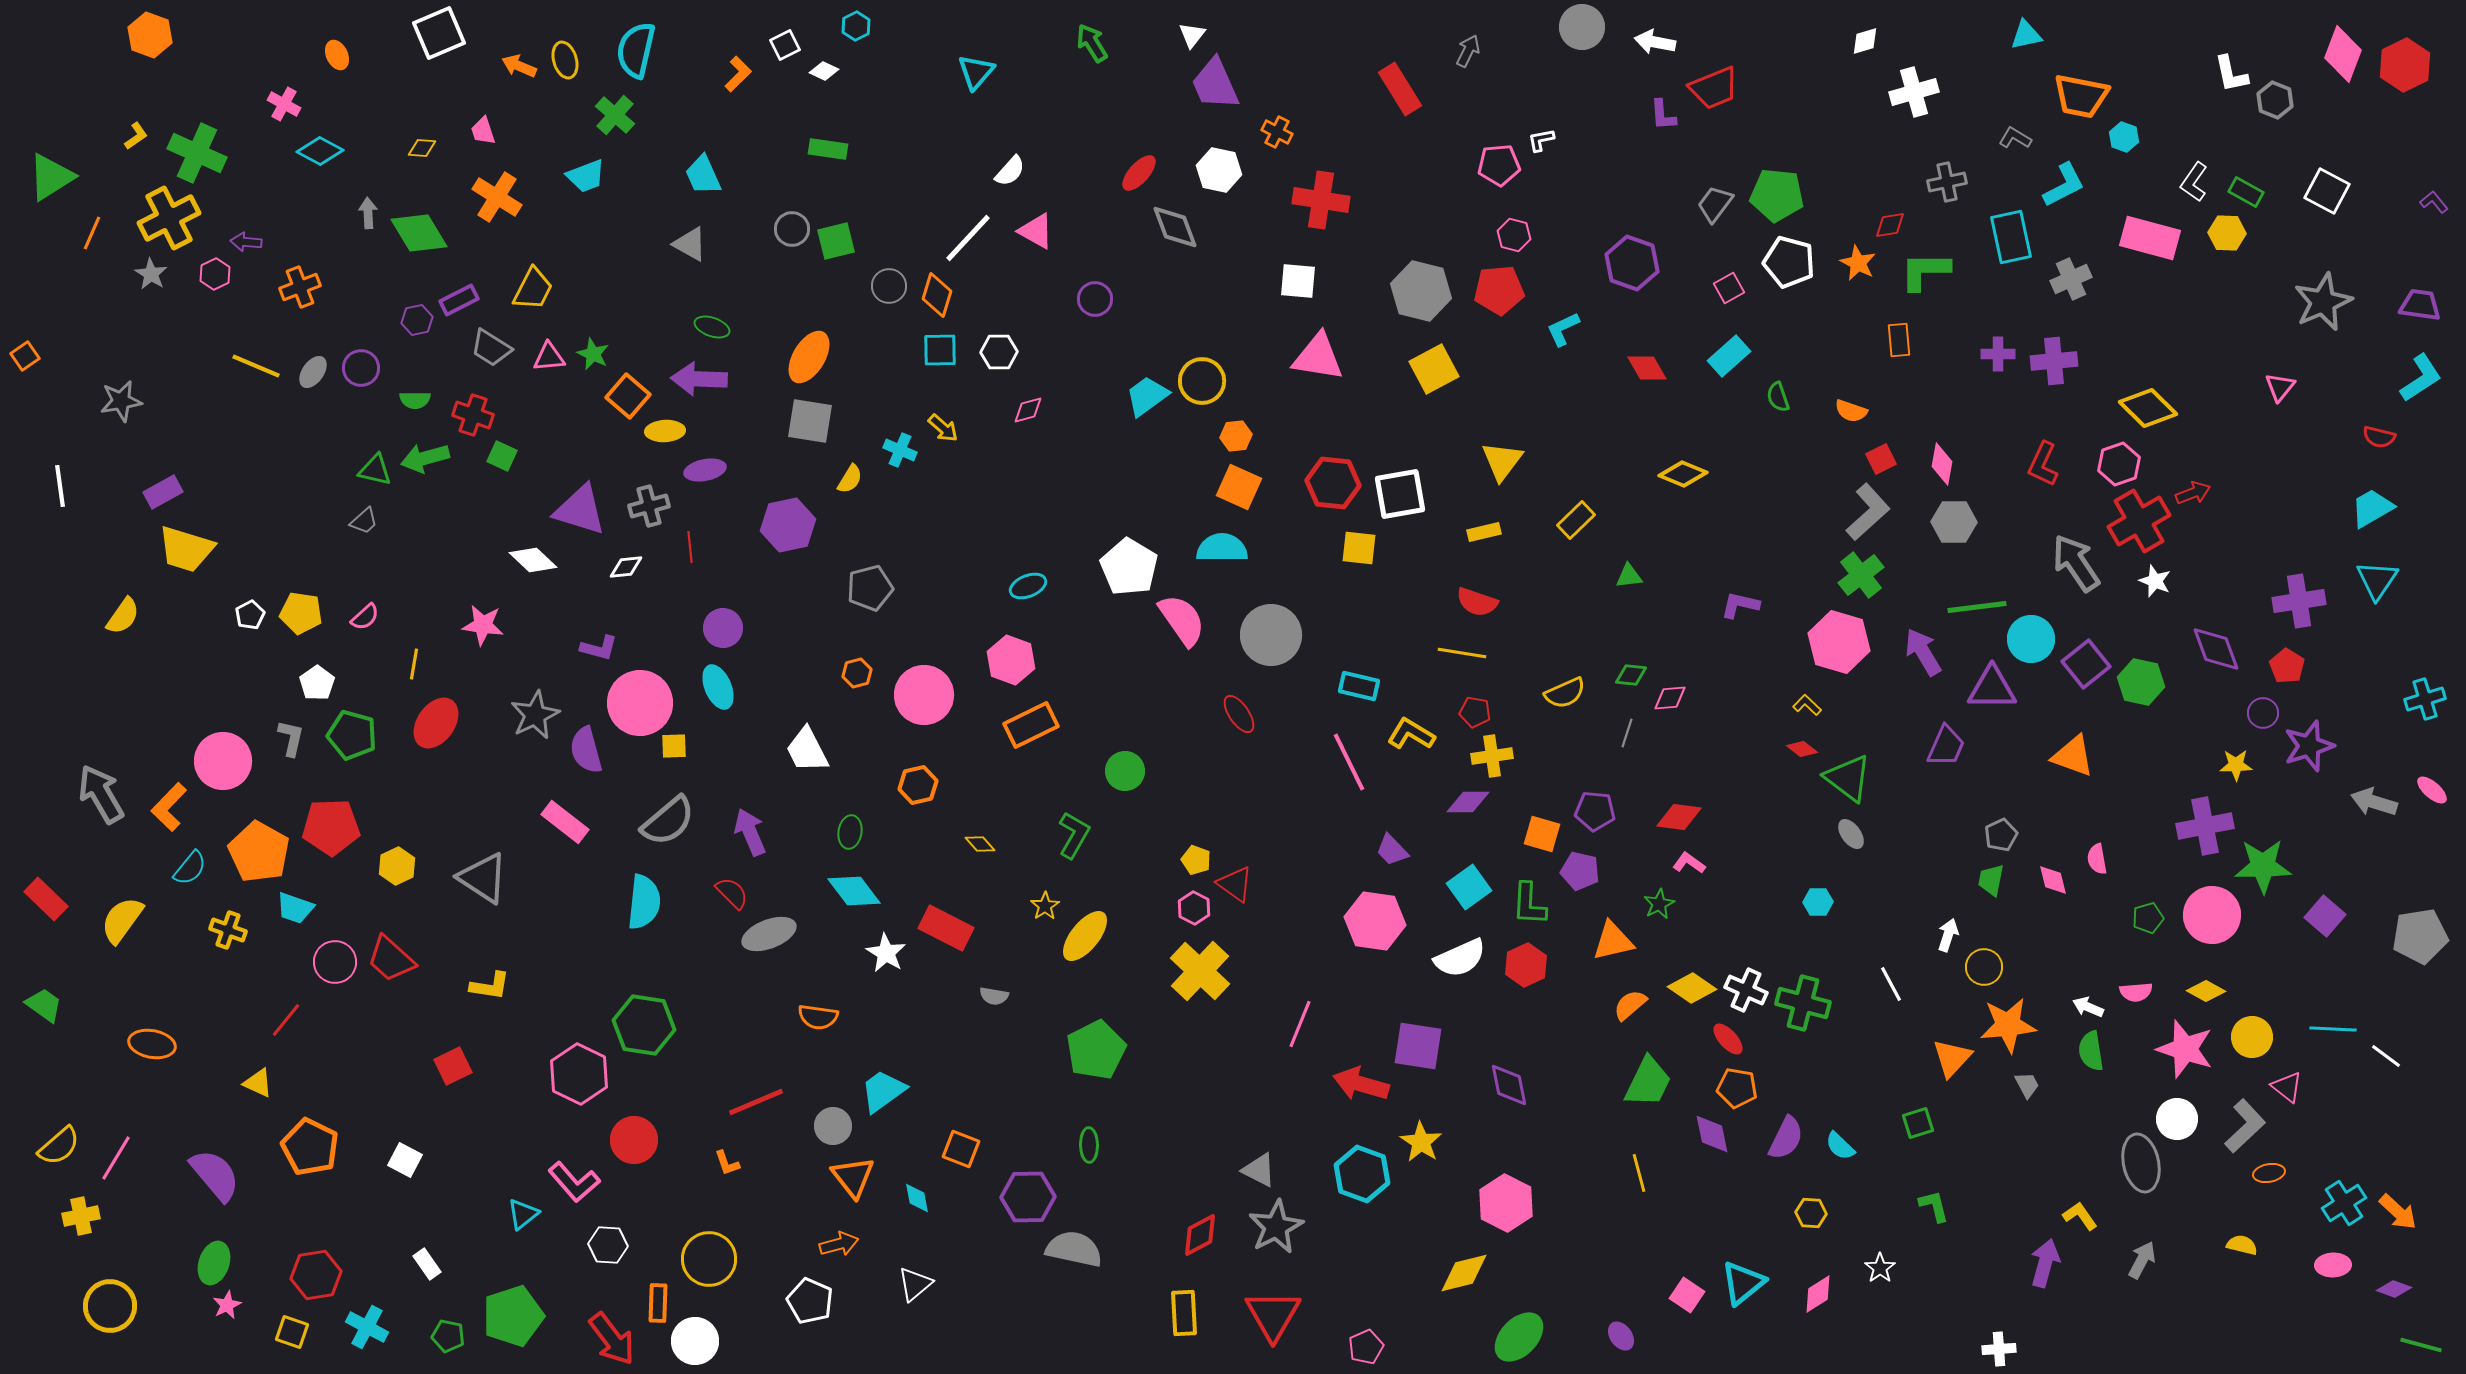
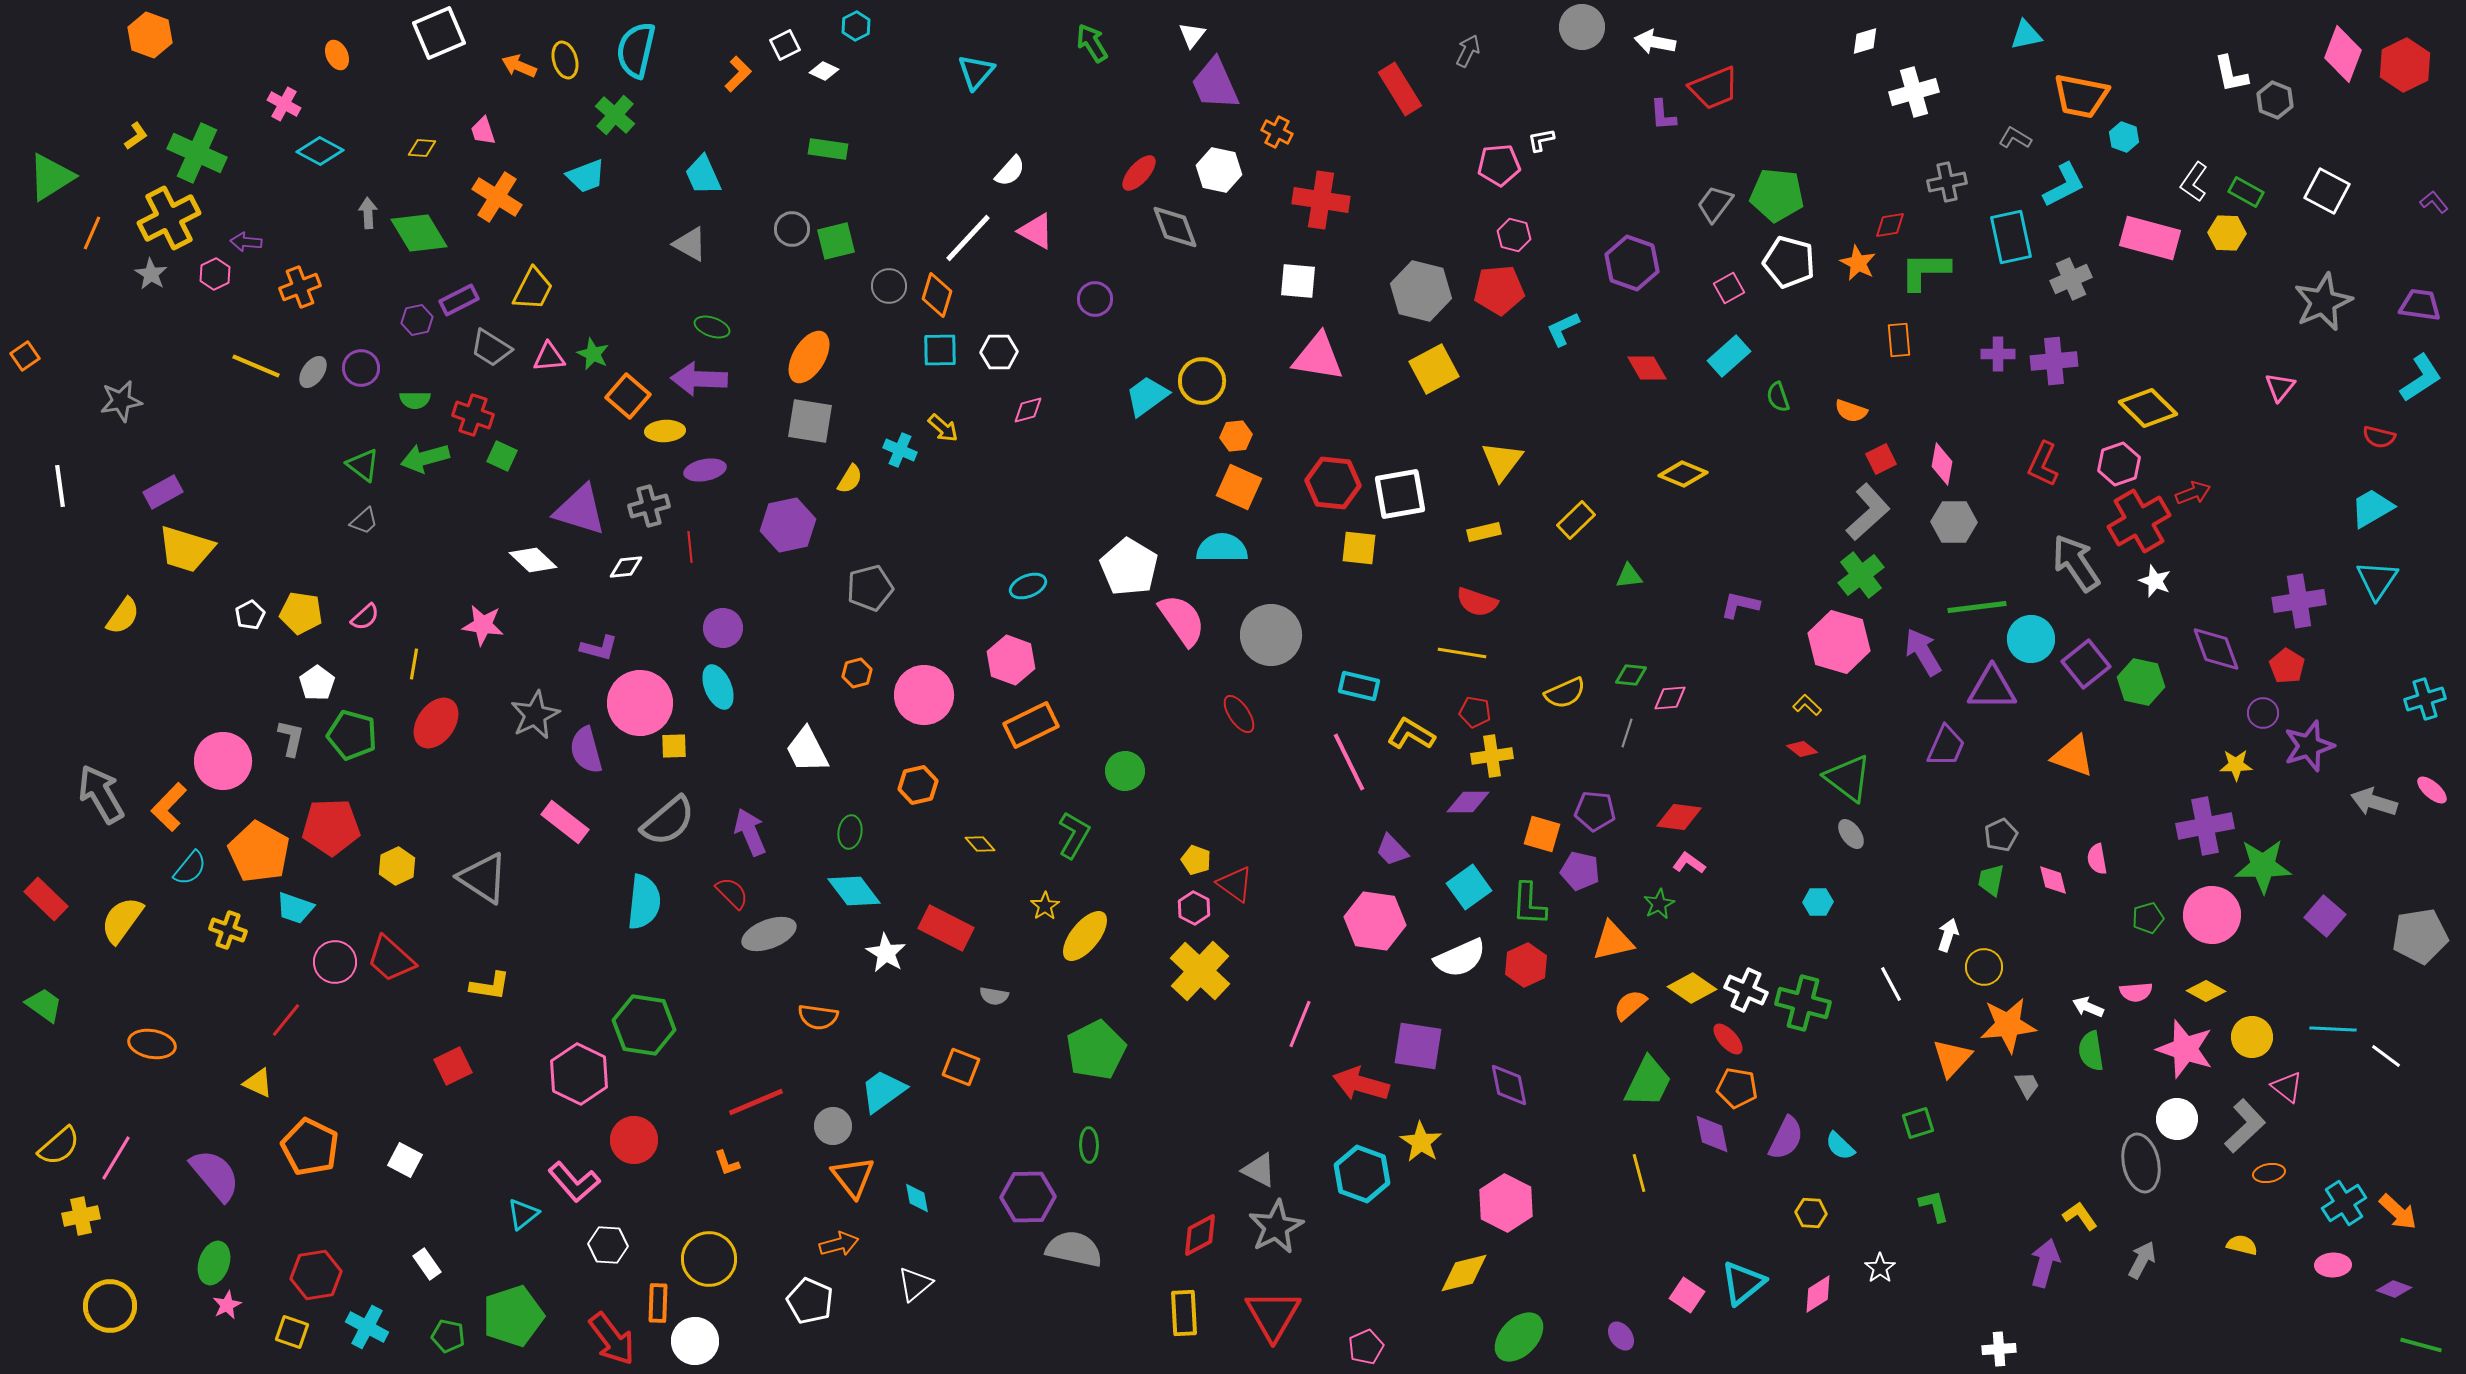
green triangle at (375, 470): moved 12 px left, 5 px up; rotated 24 degrees clockwise
orange square at (961, 1149): moved 82 px up
